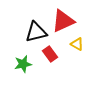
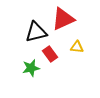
red triangle: moved 2 px up
yellow triangle: moved 3 px down; rotated 24 degrees counterclockwise
green star: moved 8 px right, 4 px down
